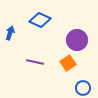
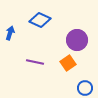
blue circle: moved 2 px right
